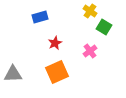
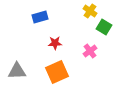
red star: rotated 24 degrees clockwise
gray triangle: moved 4 px right, 3 px up
